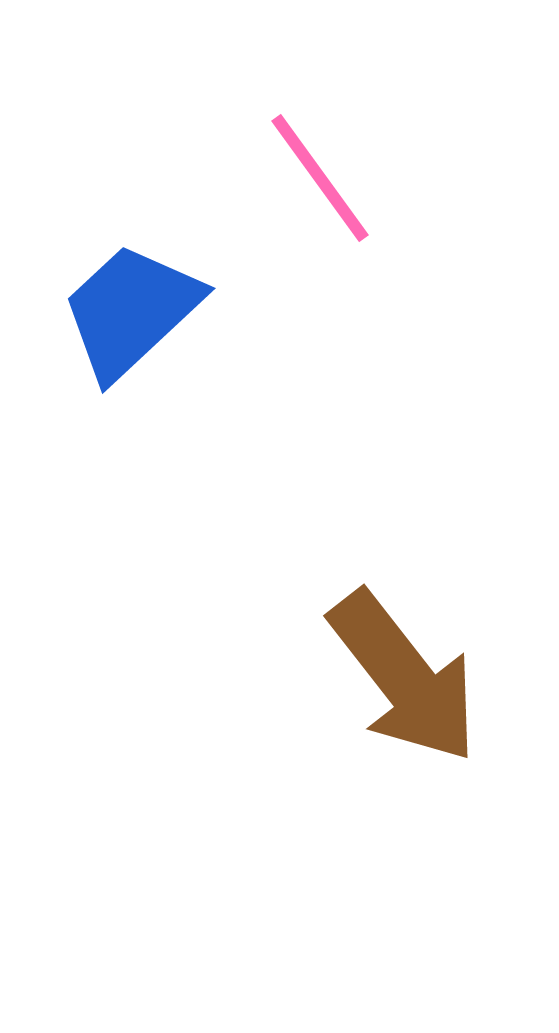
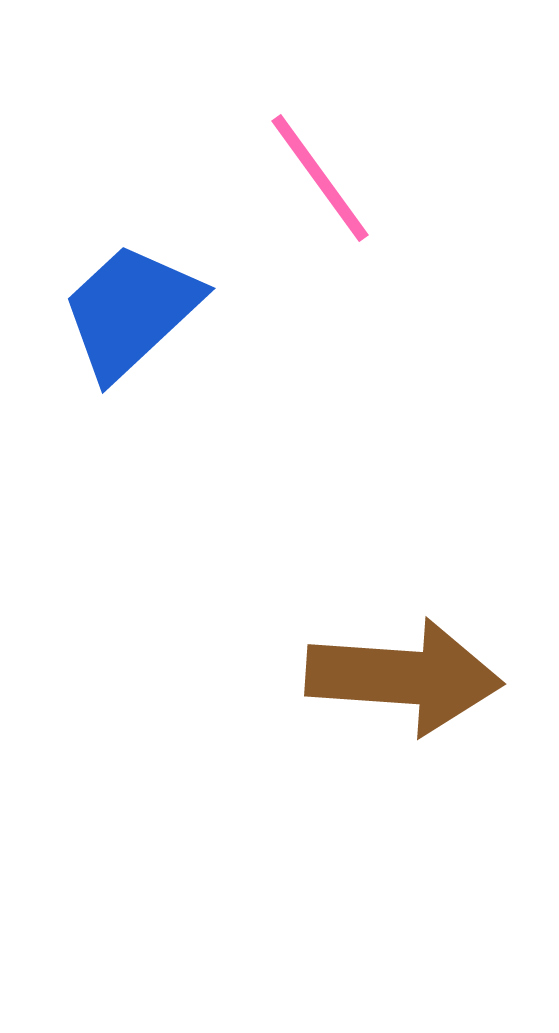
brown arrow: rotated 48 degrees counterclockwise
